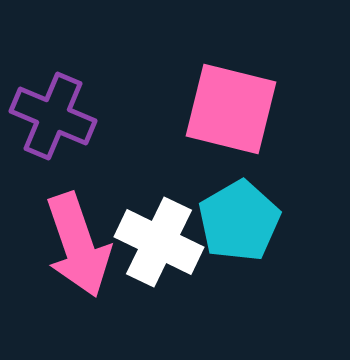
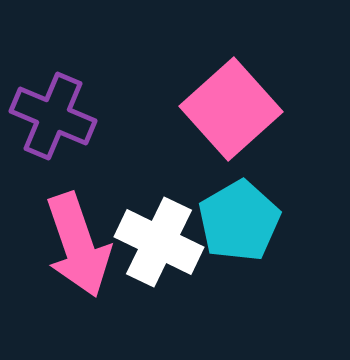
pink square: rotated 34 degrees clockwise
